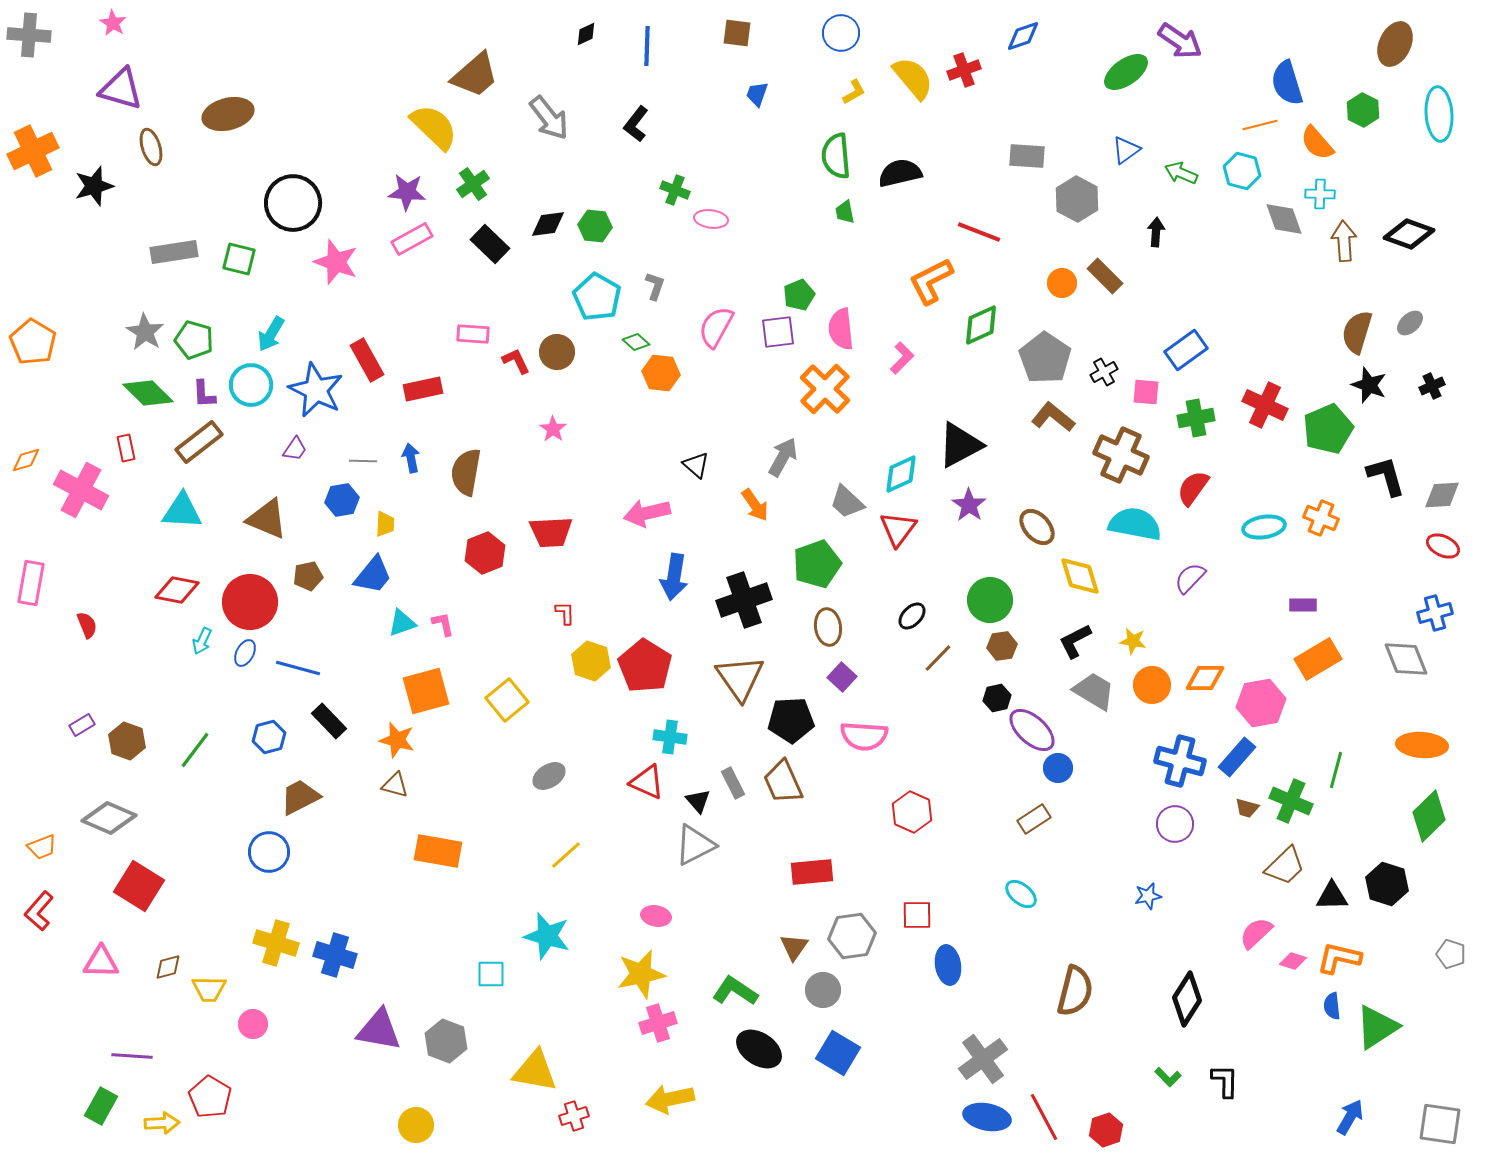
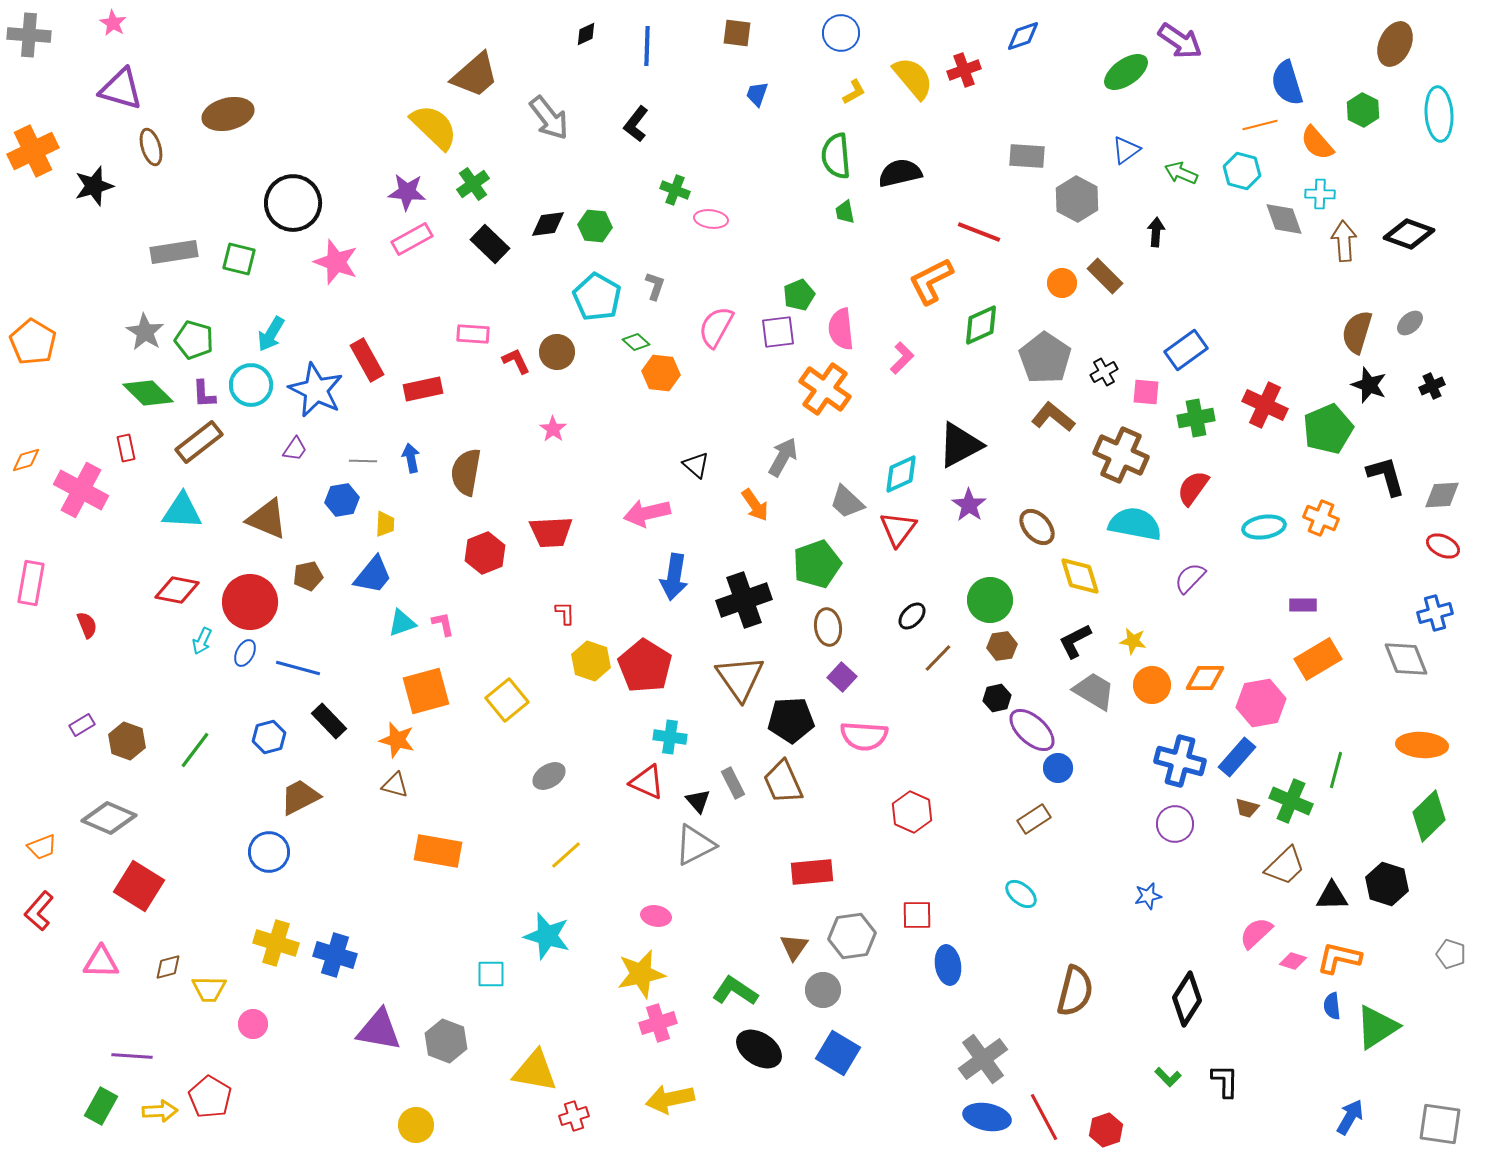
orange cross at (825, 389): rotated 9 degrees counterclockwise
yellow arrow at (162, 1123): moved 2 px left, 12 px up
